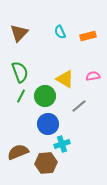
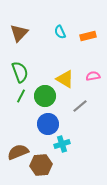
gray line: moved 1 px right
brown hexagon: moved 5 px left, 2 px down
